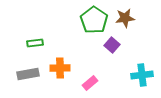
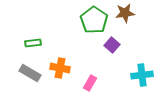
brown star: moved 5 px up
green rectangle: moved 2 px left
orange cross: rotated 12 degrees clockwise
gray rectangle: moved 2 px right, 1 px up; rotated 40 degrees clockwise
pink rectangle: rotated 21 degrees counterclockwise
